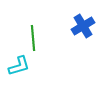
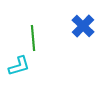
blue cross: rotated 15 degrees counterclockwise
